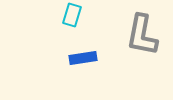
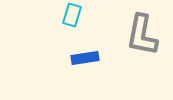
blue rectangle: moved 2 px right
